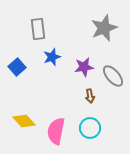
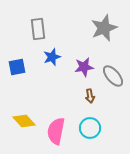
blue square: rotated 30 degrees clockwise
